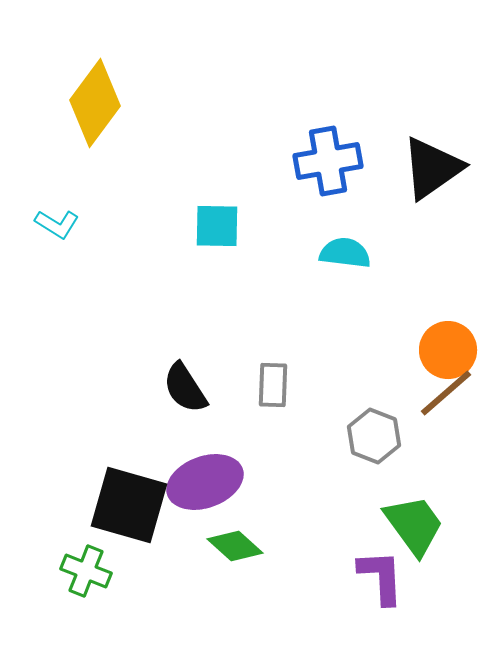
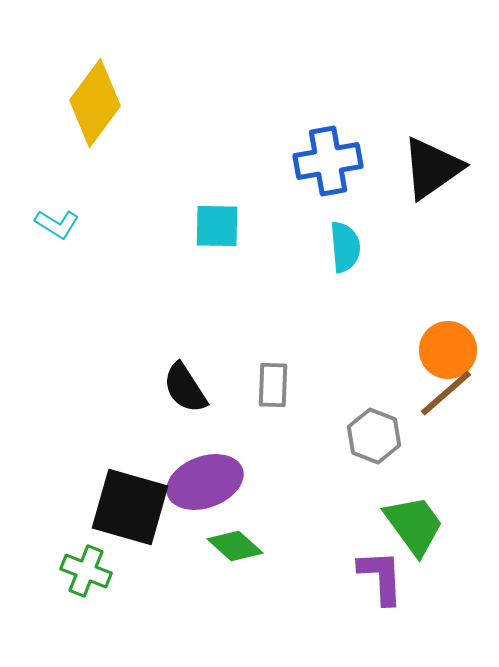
cyan semicircle: moved 6 px up; rotated 78 degrees clockwise
black square: moved 1 px right, 2 px down
